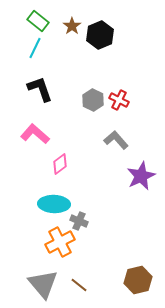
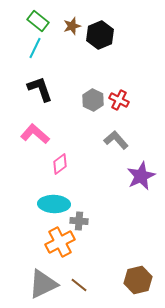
brown star: rotated 18 degrees clockwise
gray cross: rotated 18 degrees counterclockwise
gray triangle: rotated 44 degrees clockwise
